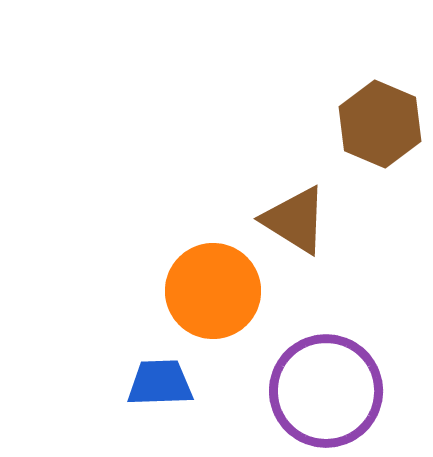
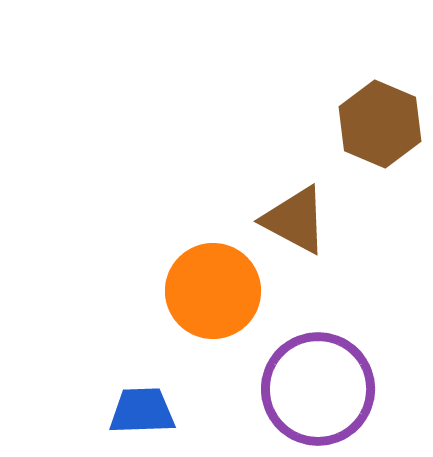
brown triangle: rotated 4 degrees counterclockwise
blue trapezoid: moved 18 px left, 28 px down
purple circle: moved 8 px left, 2 px up
